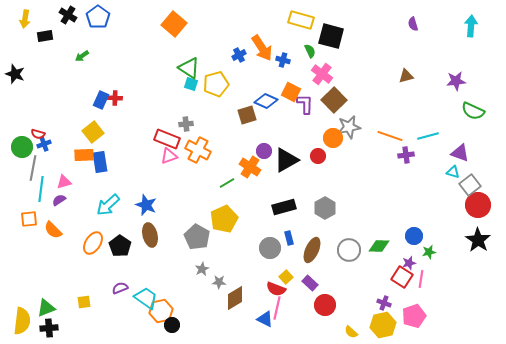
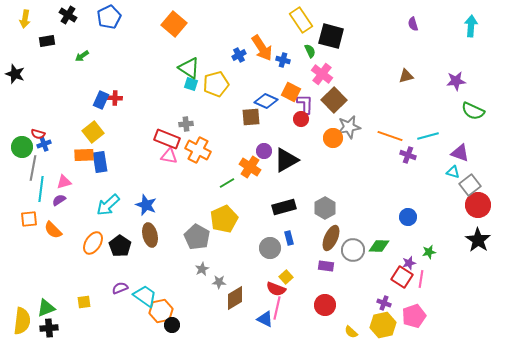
blue pentagon at (98, 17): moved 11 px right; rotated 10 degrees clockwise
yellow rectangle at (301, 20): rotated 40 degrees clockwise
black rectangle at (45, 36): moved 2 px right, 5 px down
brown square at (247, 115): moved 4 px right, 2 px down; rotated 12 degrees clockwise
purple cross at (406, 155): moved 2 px right; rotated 28 degrees clockwise
pink triangle at (169, 156): rotated 30 degrees clockwise
red circle at (318, 156): moved 17 px left, 37 px up
blue circle at (414, 236): moved 6 px left, 19 px up
brown ellipse at (312, 250): moved 19 px right, 12 px up
gray circle at (349, 250): moved 4 px right
purple rectangle at (310, 283): moved 16 px right, 17 px up; rotated 35 degrees counterclockwise
cyan trapezoid at (146, 298): moved 1 px left, 2 px up
